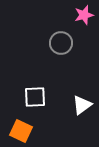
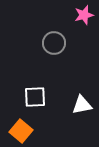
gray circle: moved 7 px left
white triangle: rotated 25 degrees clockwise
orange square: rotated 15 degrees clockwise
